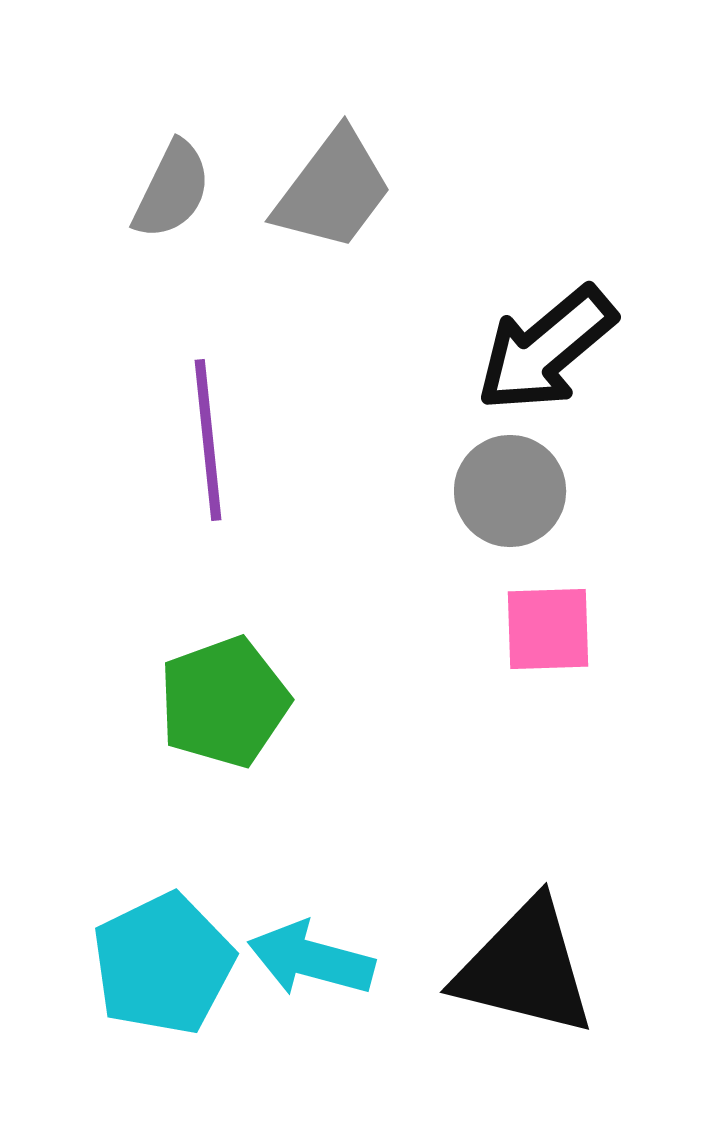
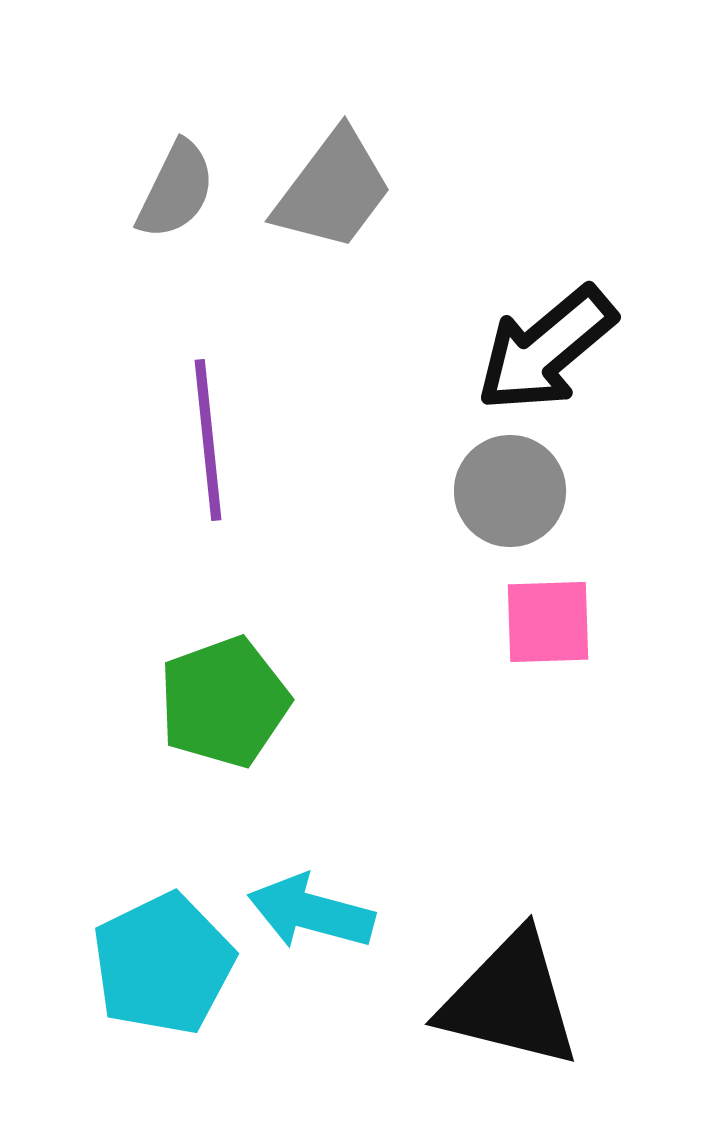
gray semicircle: moved 4 px right
pink square: moved 7 px up
cyan arrow: moved 47 px up
black triangle: moved 15 px left, 32 px down
